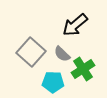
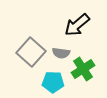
black arrow: moved 2 px right
gray semicircle: moved 1 px left, 1 px up; rotated 36 degrees counterclockwise
